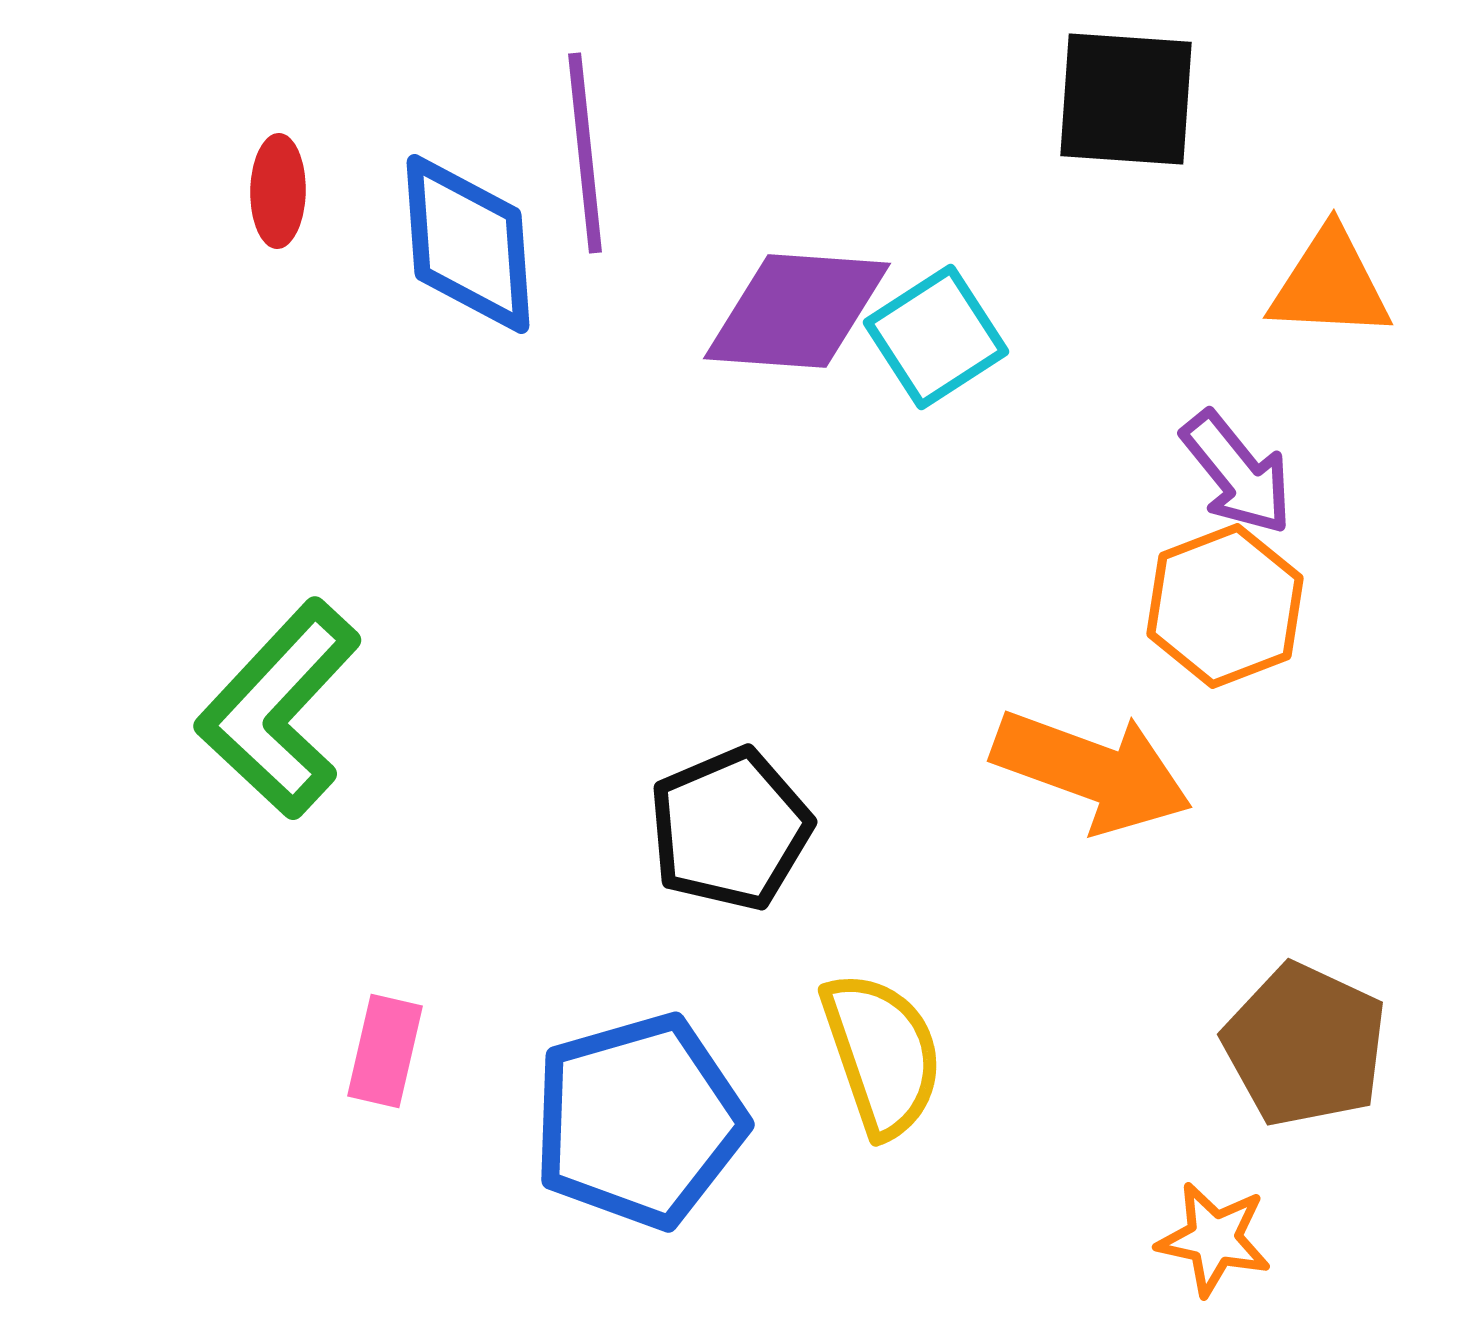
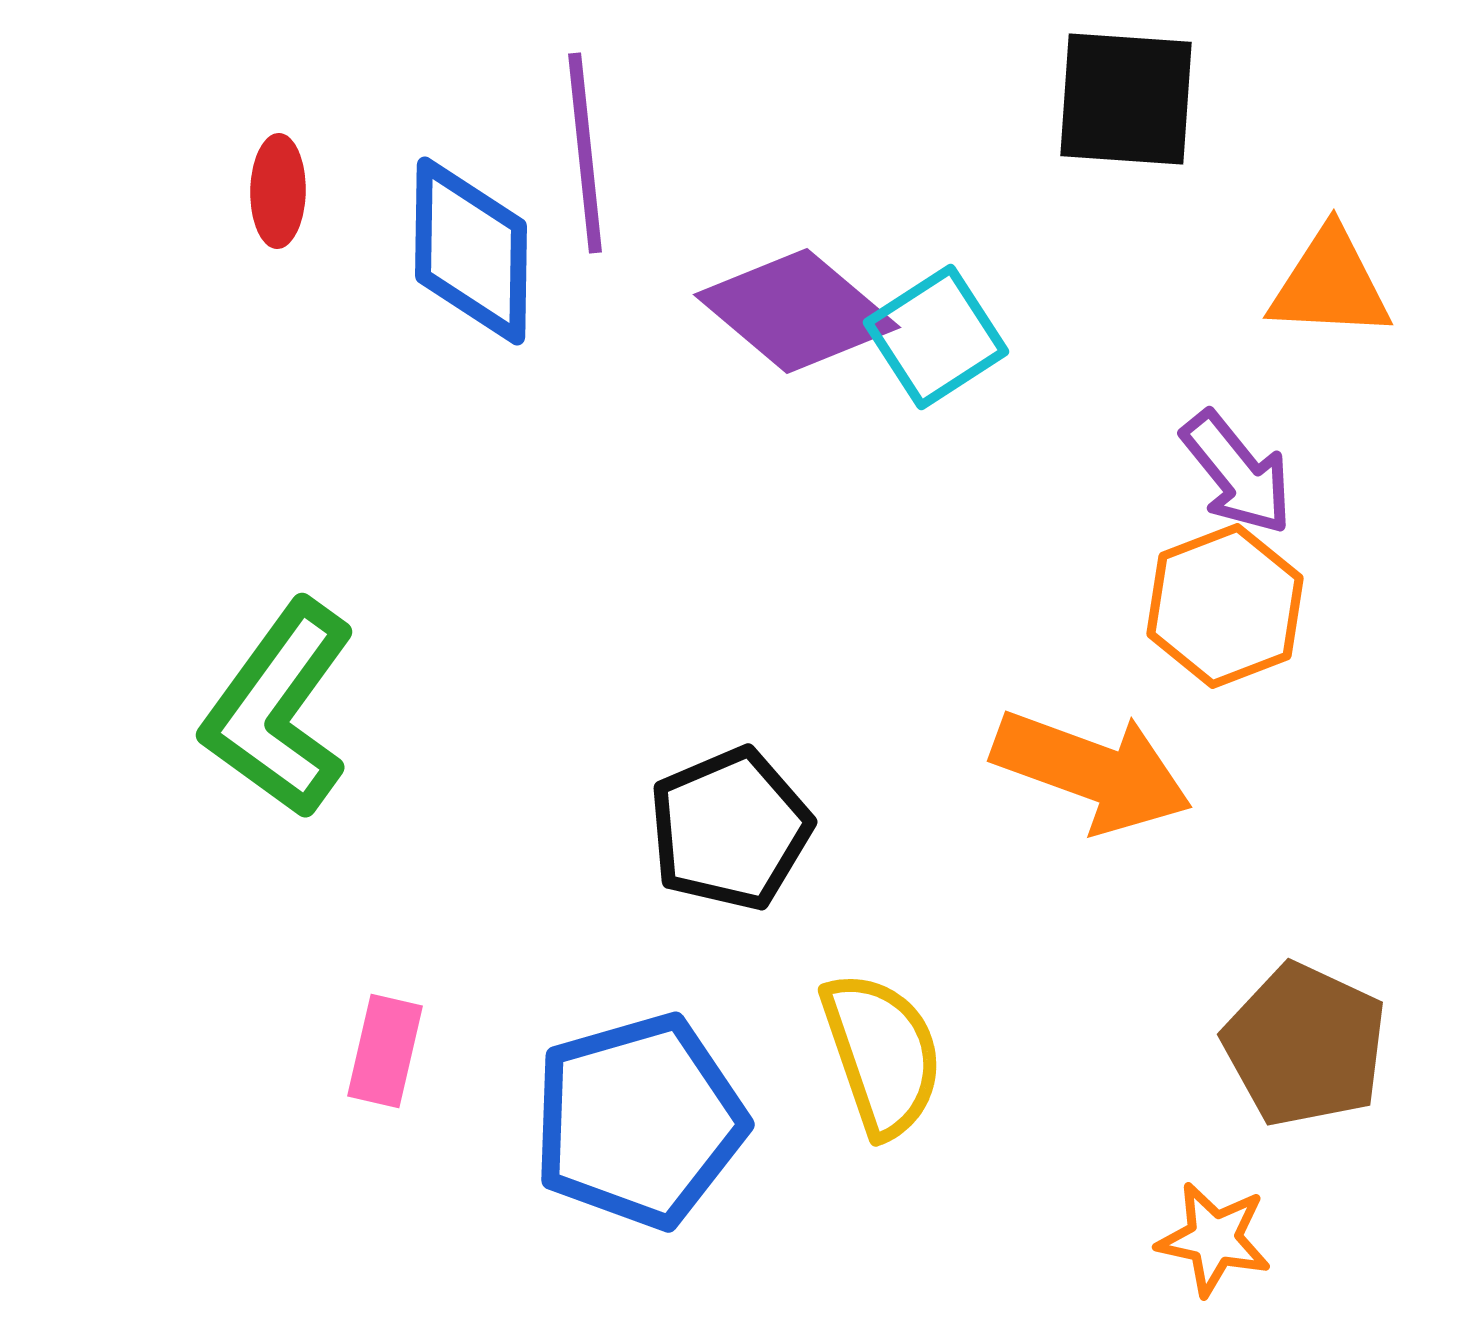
blue diamond: moved 3 px right, 7 px down; rotated 5 degrees clockwise
purple diamond: rotated 36 degrees clockwise
green L-shape: rotated 7 degrees counterclockwise
